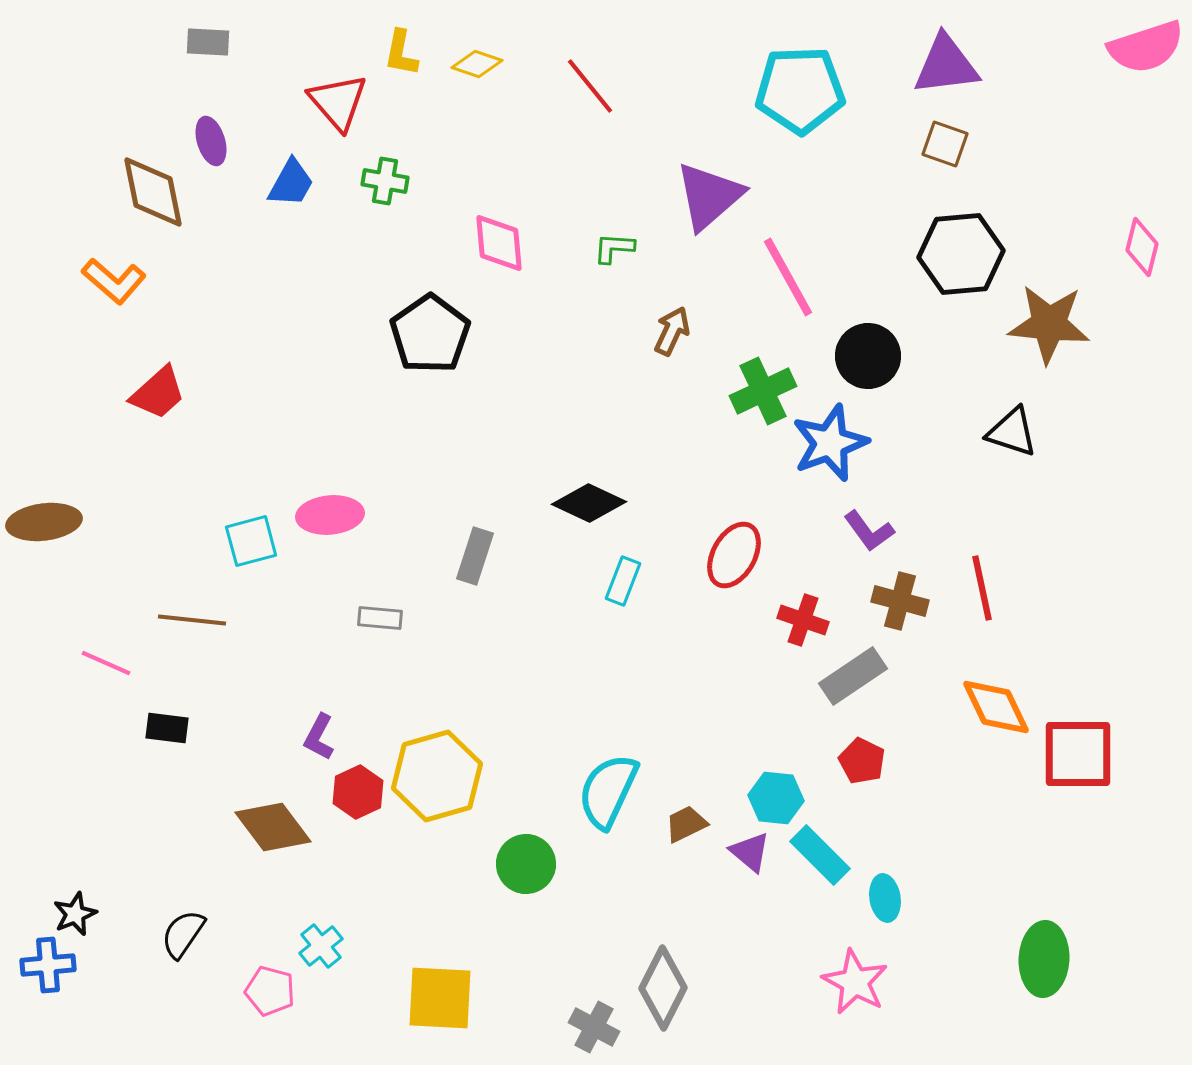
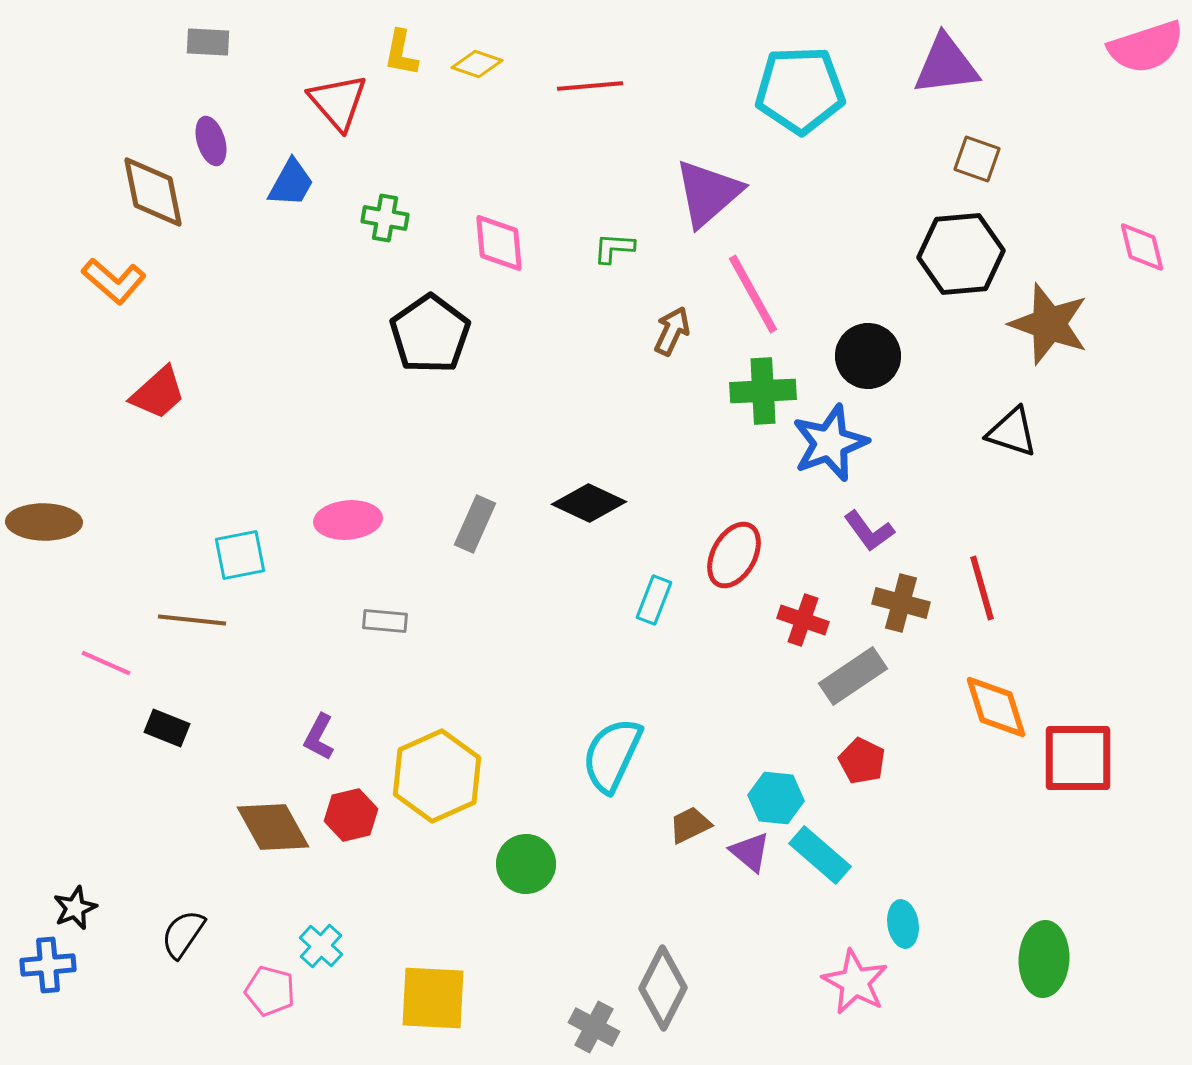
red line at (590, 86): rotated 56 degrees counterclockwise
brown square at (945, 144): moved 32 px right, 15 px down
green cross at (385, 181): moved 37 px down
purple triangle at (709, 196): moved 1 px left, 3 px up
pink diamond at (1142, 247): rotated 28 degrees counterclockwise
pink line at (788, 277): moved 35 px left, 17 px down
brown star at (1049, 324): rotated 14 degrees clockwise
green cross at (763, 391): rotated 22 degrees clockwise
pink ellipse at (330, 515): moved 18 px right, 5 px down
brown ellipse at (44, 522): rotated 8 degrees clockwise
cyan square at (251, 541): moved 11 px left, 14 px down; rotated 4 degrees clockwise
gray rectangle at (475, 556): moved 32 px up; rotated 6 degrees clockwise
cyan rectangle at (623, 581): moved 31 px right, 19 px down
red line at (982, 588): rotated 4 degrees counterclockwise
brown cross at (900, 601): moved 1 px right, 2 px down
gray rectangle at (380, 618): moved 5 px right, 3 px down
orange diamond at (996, 707): rotated 8 degrees clockwise
black rectangle at (167, 728): rotated 15 degrees clockwise
red square at (1078, 754): moved 4 px down
yellow hexagon at (437, 776): rotated 8 degrees counterclockwise
cyan semicircle at (608, 791): moved 4 px right, 36 px up
red hexagon at (358, 792): moved 7 px left, 23 px down; rotated 12 degrees clockwise
brown trapezoid at (686, 824): moved 4 px right, 1 px down
brown diamond at (273, 827): rotated 8 degrees clockwise
cyan rectangle at (820, 855): rotated 4 degrees counterclockwise
cyan ellipse at (885, 898): moved 18 px right, 26 px down
black star at (75, 914): moved 6 px up
cyan cross at (321, 946): rotated 9 degrees counterclockwise
yellow square at (440, 998): moved 7 px left
